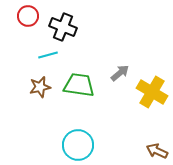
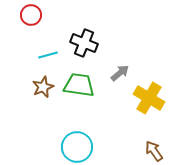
red circle: moved 3 px right, 1 px up
black cross: moved 21 px right, 16 px down
brown star: moved 3 px right; rotated 10 degrees counterclockwise
yellow cross: moved 3 px left, 6 px down
cyan circle: moved 1 px left, 2 px down
brown arrow: moved 3 px left; rotated 30 degrees clockwise
